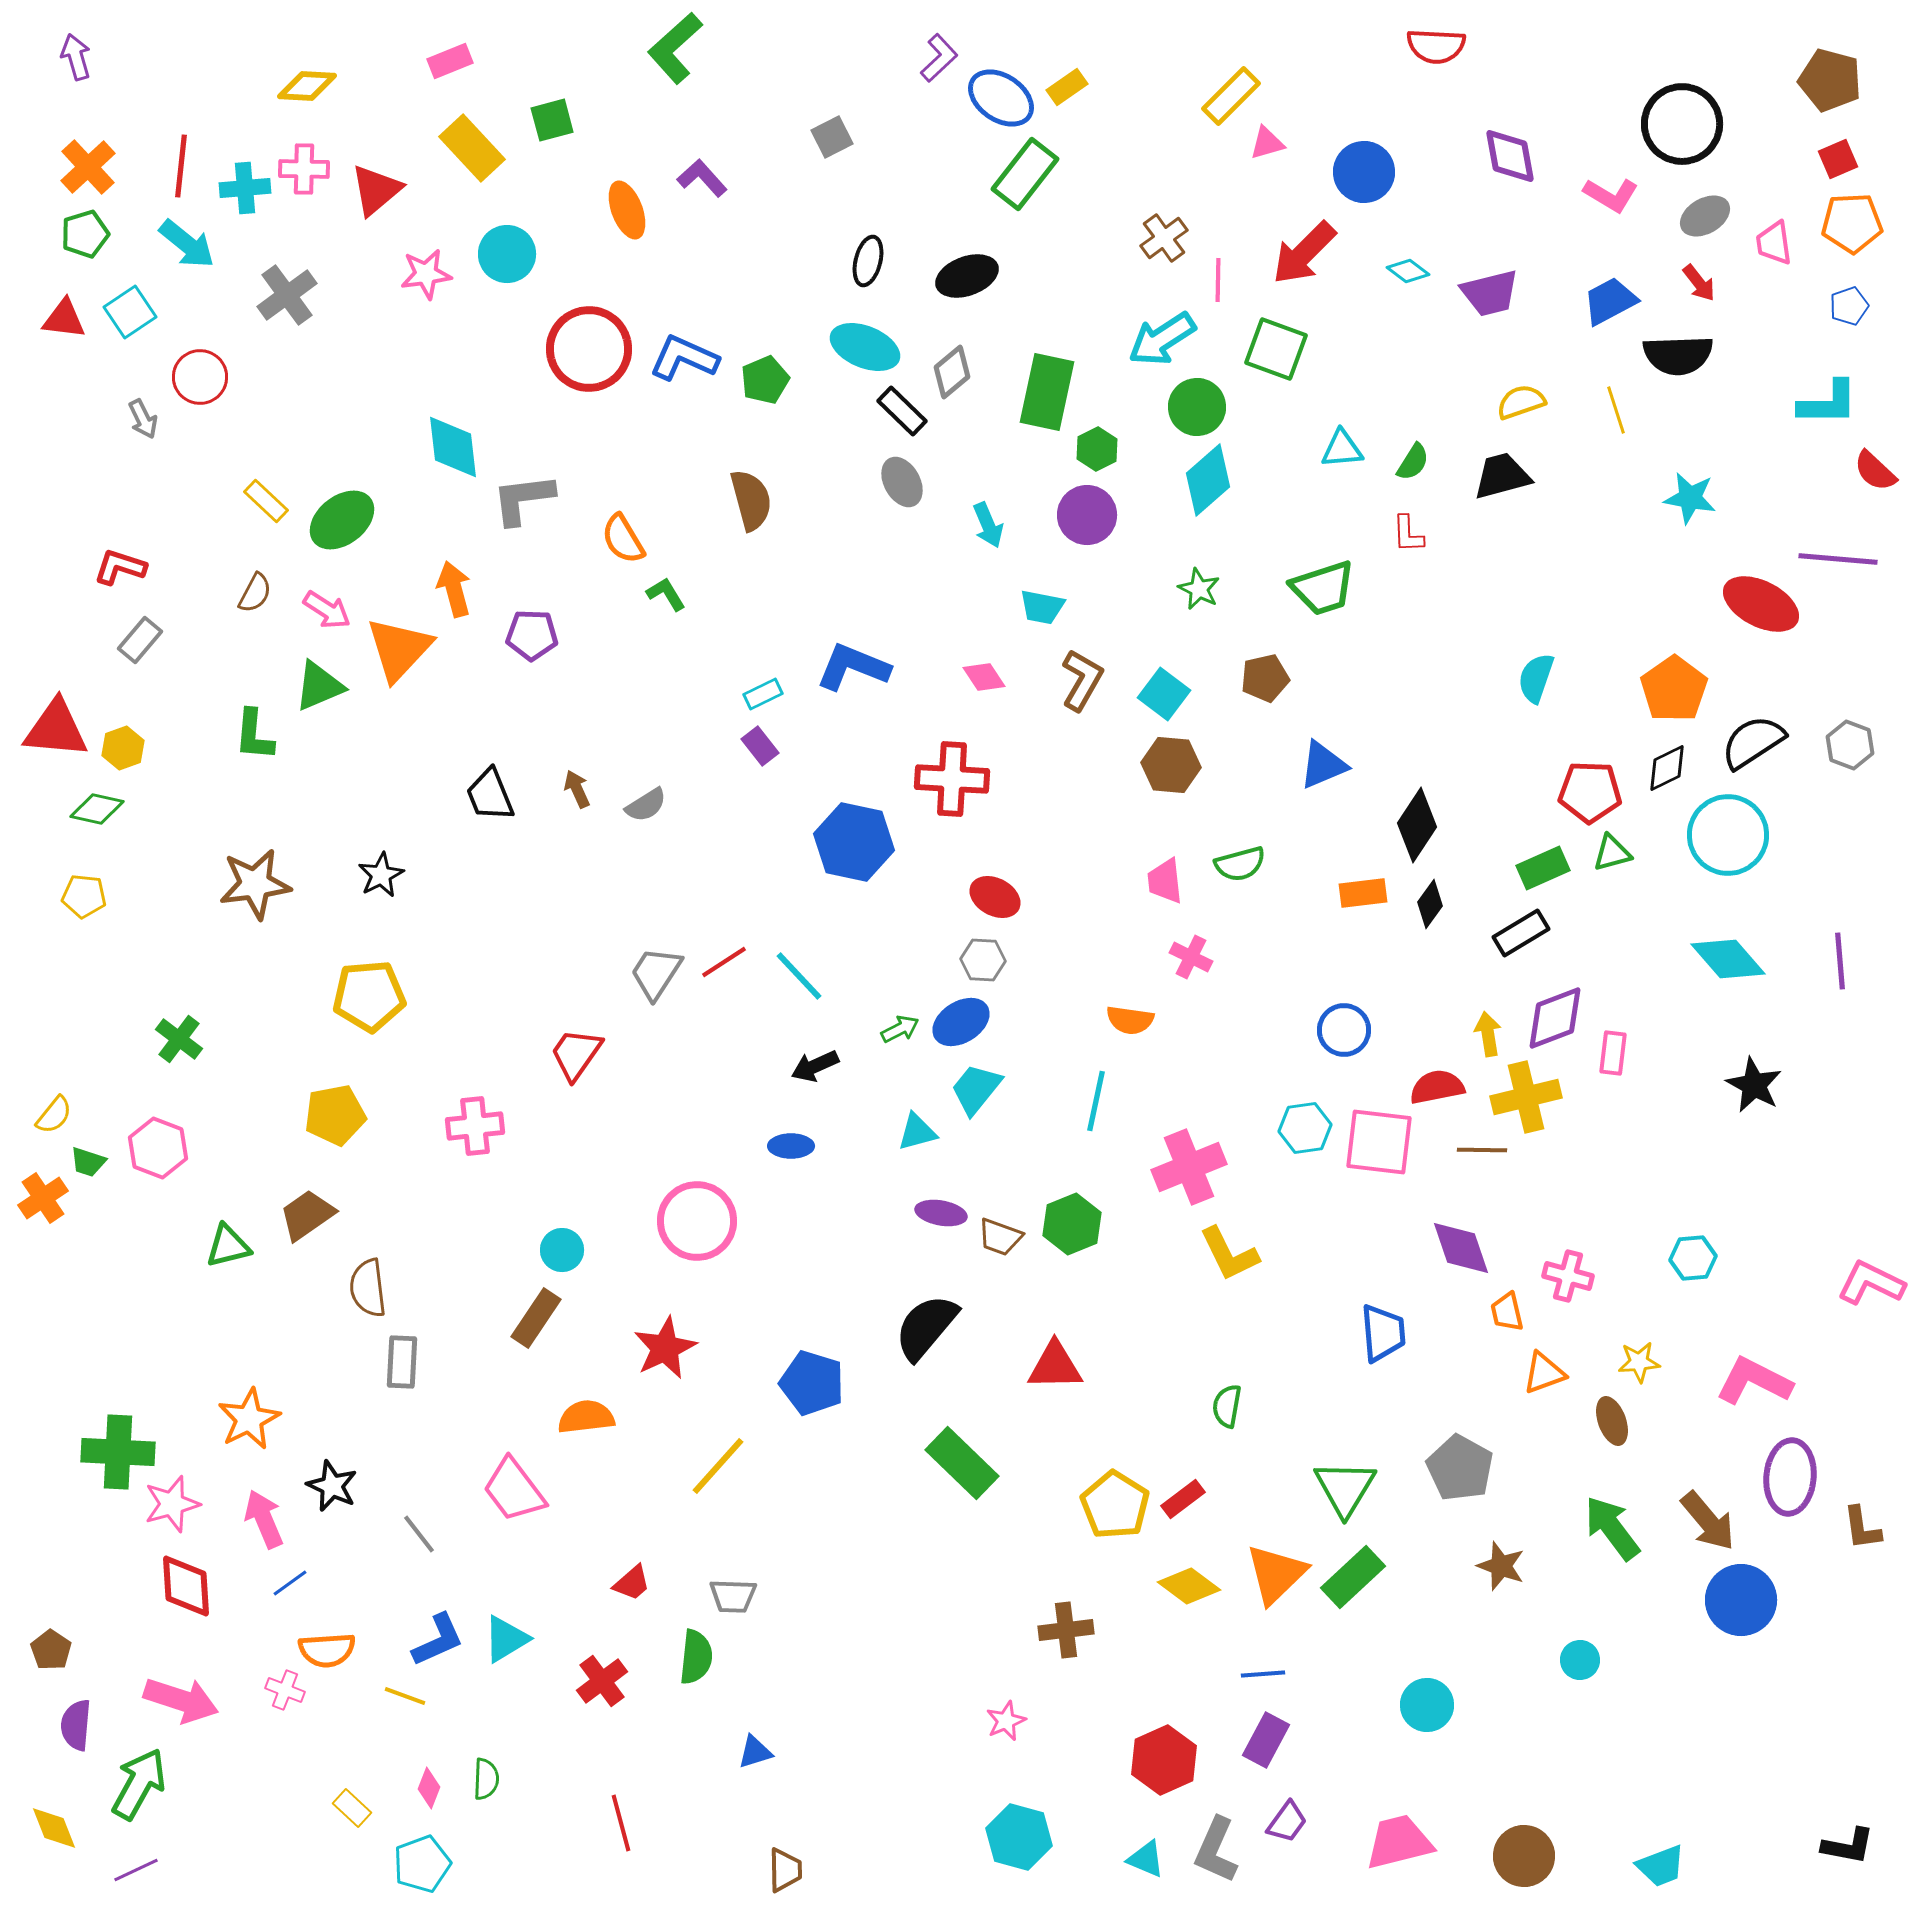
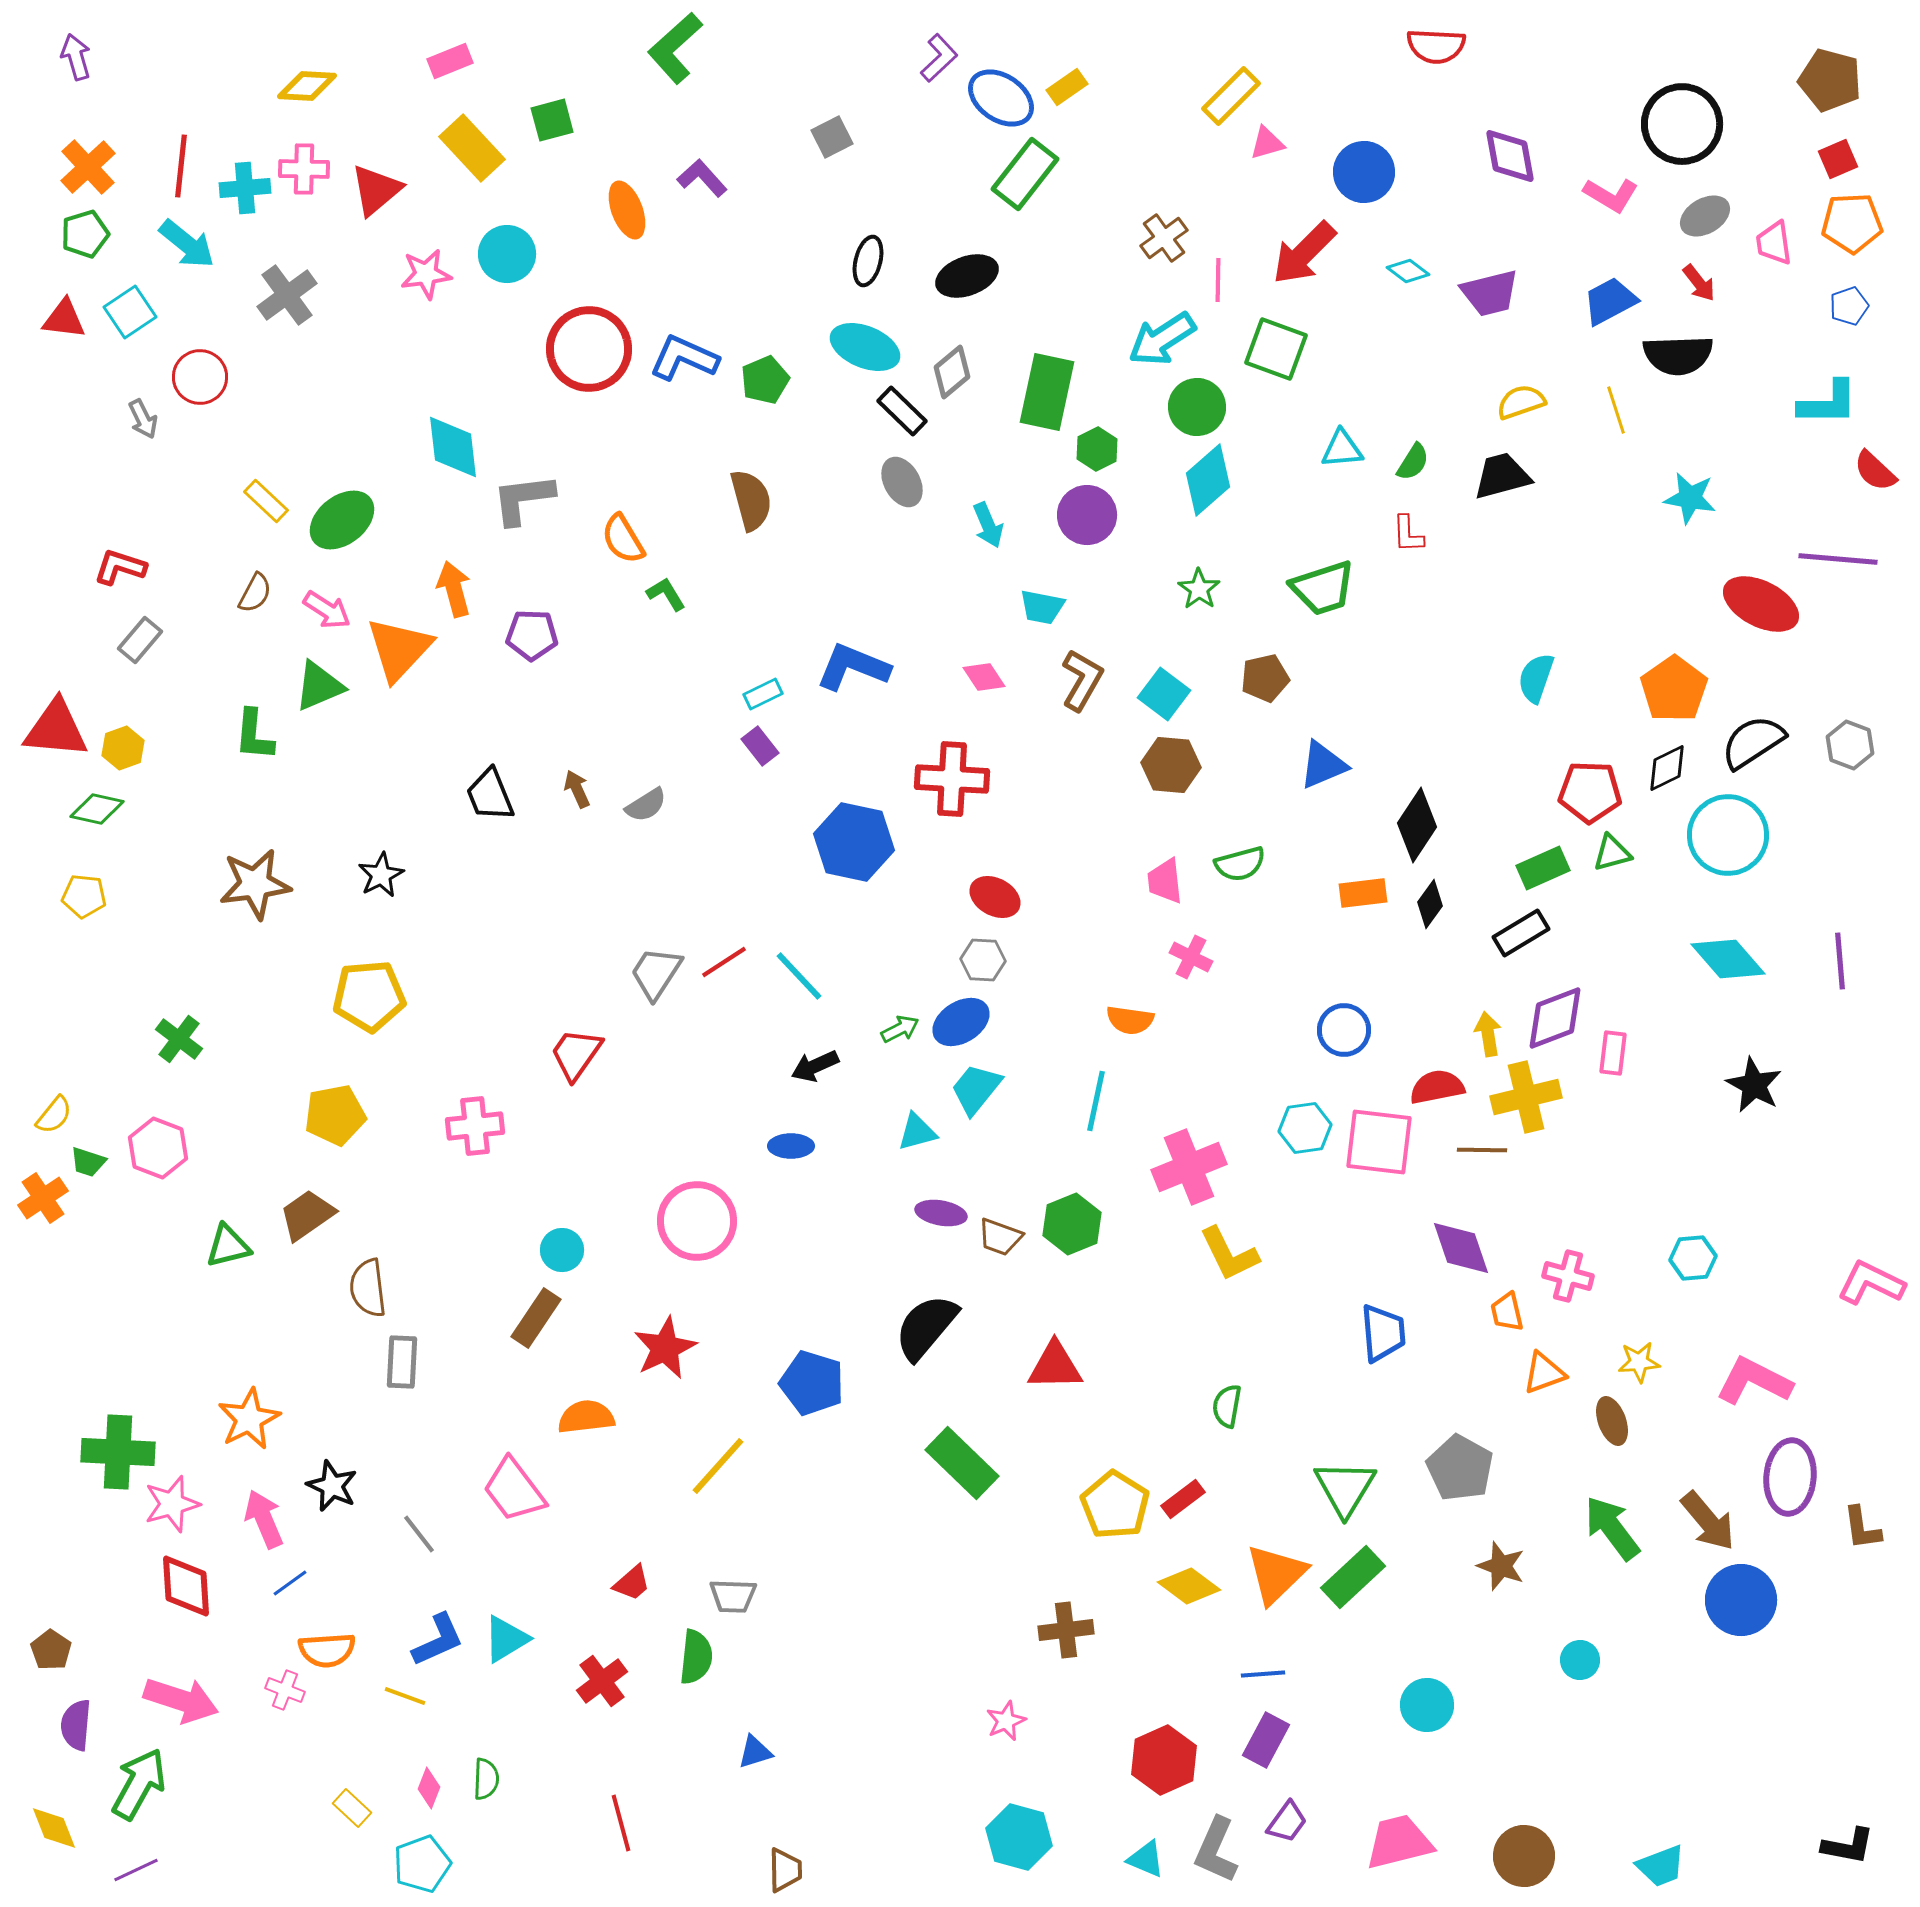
green star at (1199, 589): rotated 9 degrees clockwise
